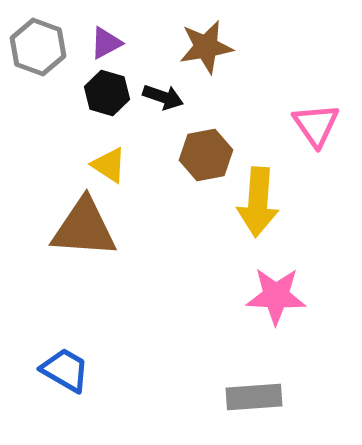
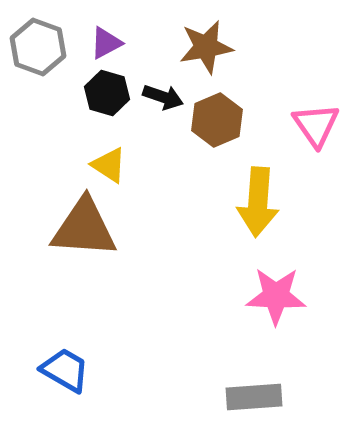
brown hexagon: moved 11 px right, 35 px up; rotated 12 degrees counterclockwise
